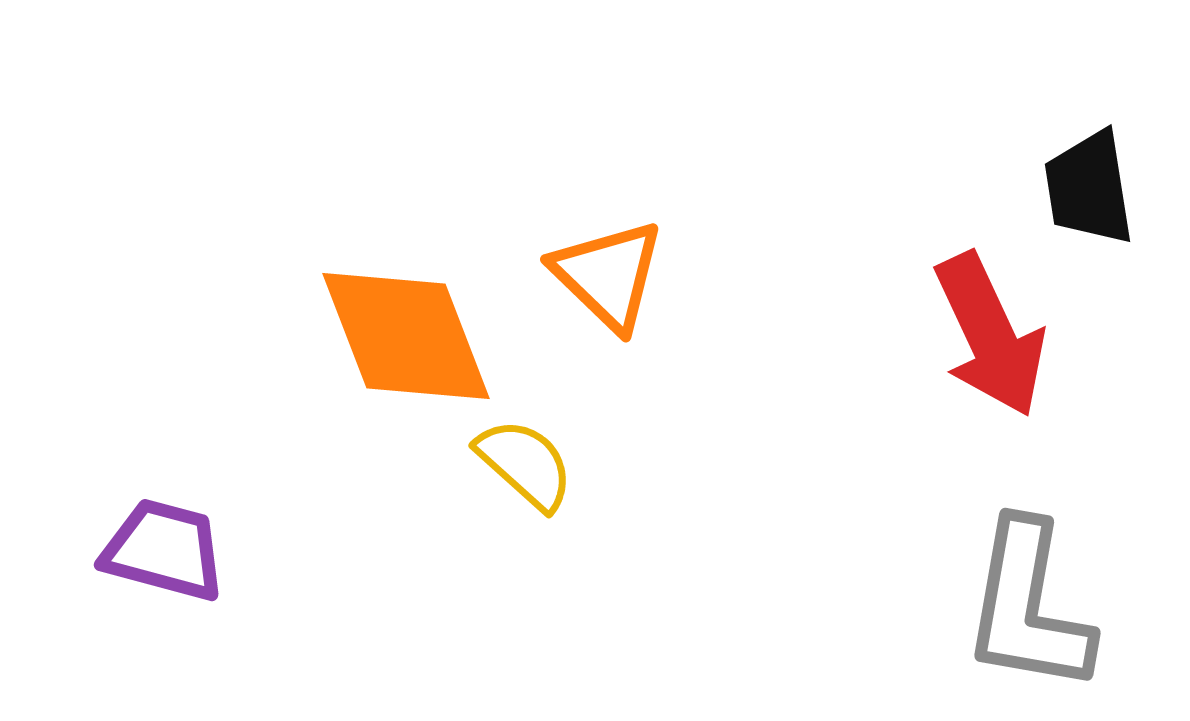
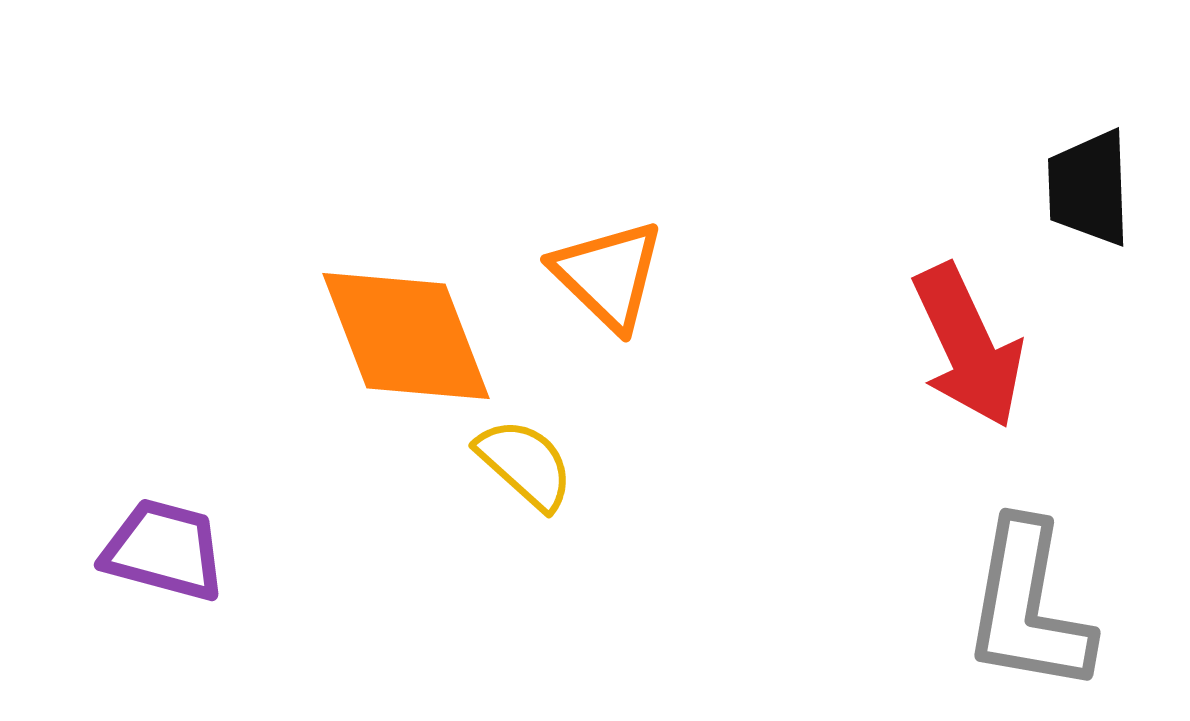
black trapezoid: rotated 7 degrees clockwise
red arrow: moved 22 px left, 11 px down
